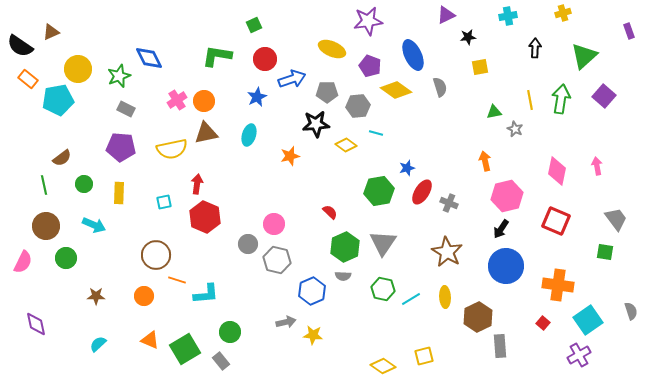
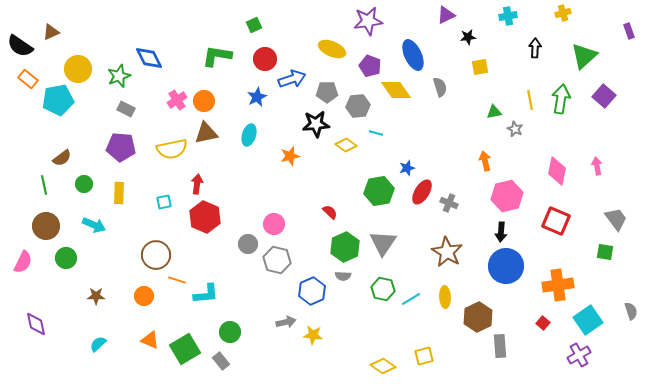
yellow diamond at (396, 90): rotated 20 degrees clockwise
black arrow at (501, 229): moved 3 px down; rotated 30 degrees counterclockwise
orange cross at (558, 285): rotated 16 degrees counterclockwise
